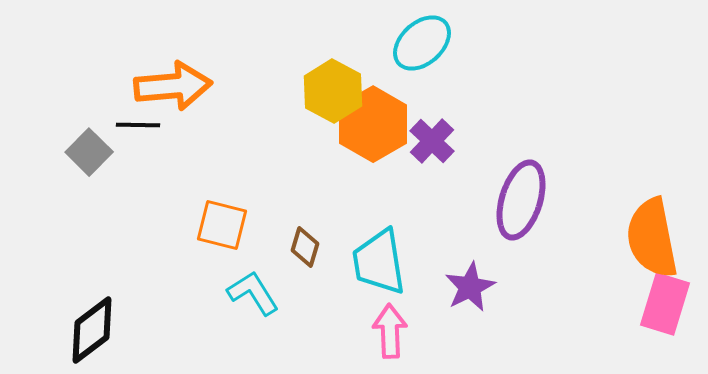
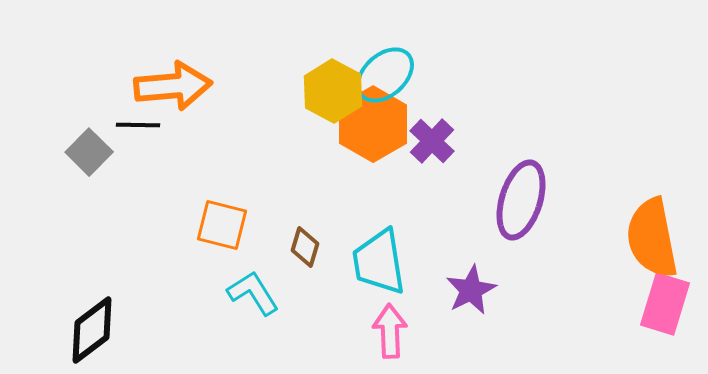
cyan ellipse: moved 37 px left, 32 px down
purple star: moved 1 px right, 3 px down
